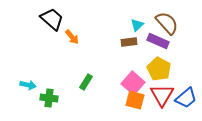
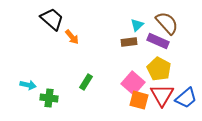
orange square: moved 4 px right
